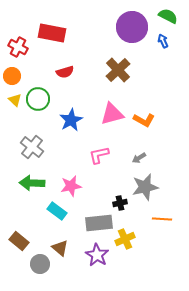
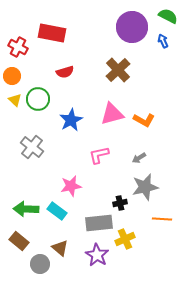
green arrow: moved 6 px left, 26 px down
